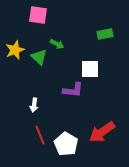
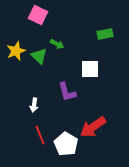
pink square: rotated 18 degrees clockwise
yellow star: moved 1 px right, 1 px down
green triangle: moved 1 px up
purple L-shape: moved 6 px left, 2 px down; rotated 70 degrees clockwise
red arrow: moved 9 px left, 5 px up
